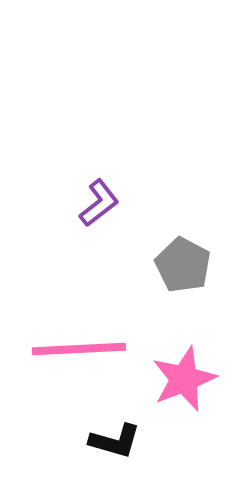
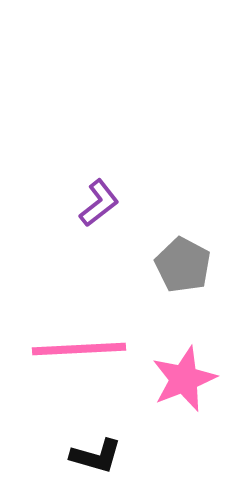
black L-shape: moved 19 px left, 15 px down
